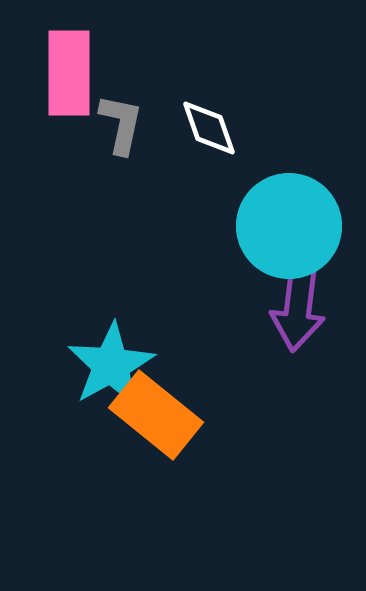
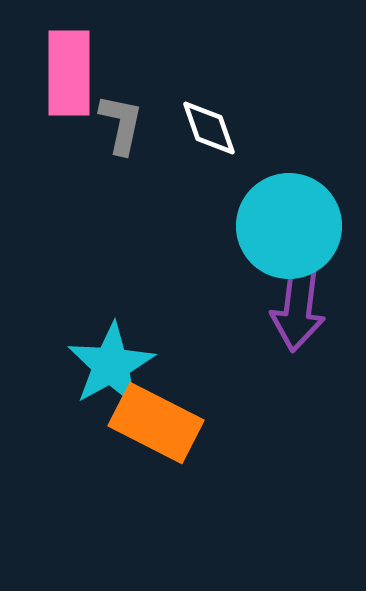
orange rectangle: moved 8 px down; rotated 12 degrees counterclockwise
